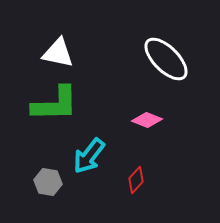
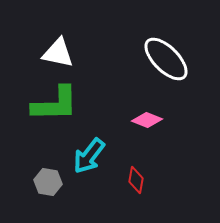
red diamond: rotated 32 degrees counterclockwise
